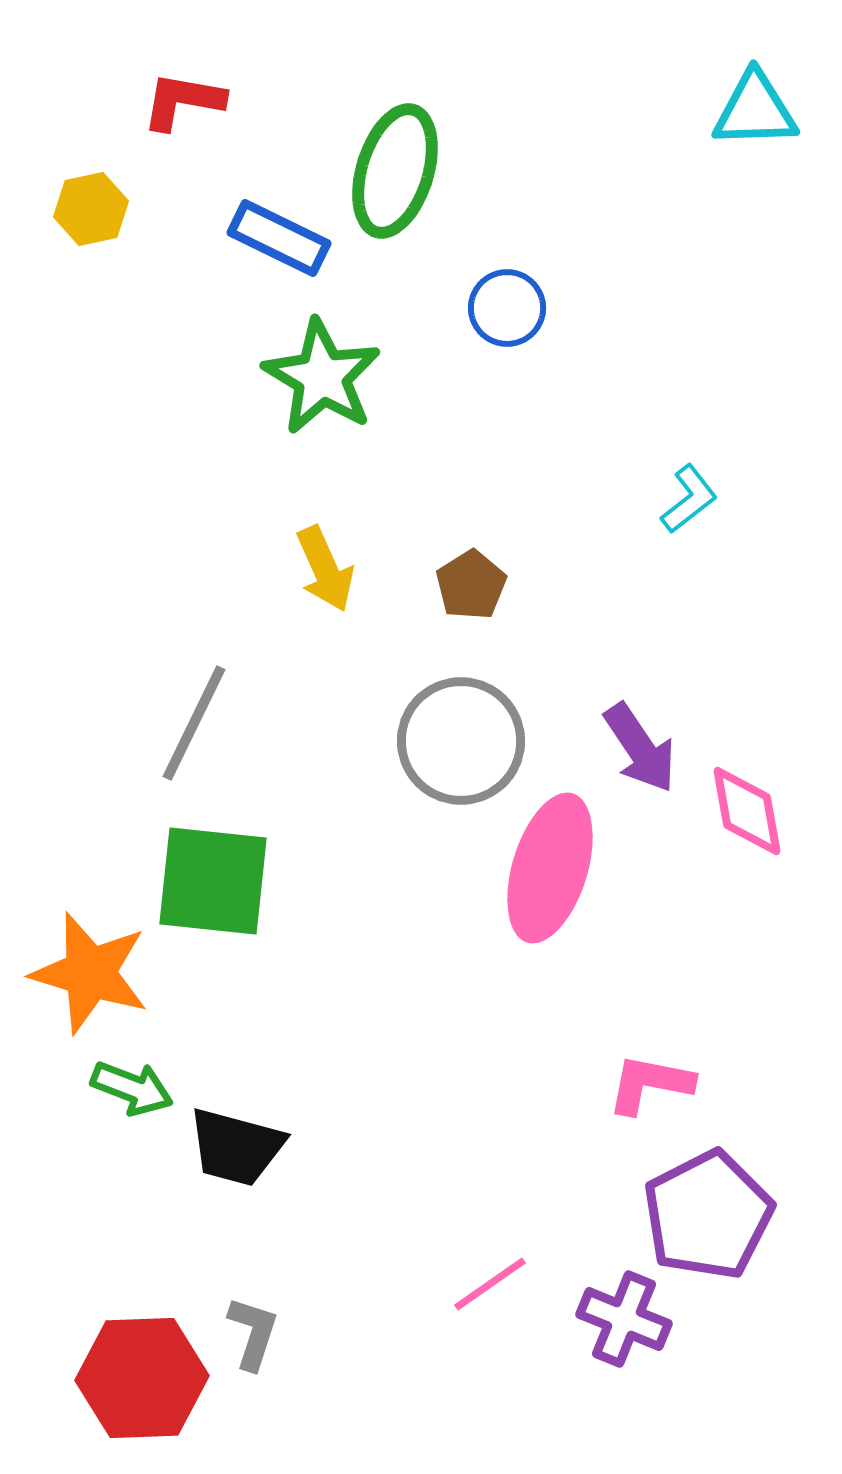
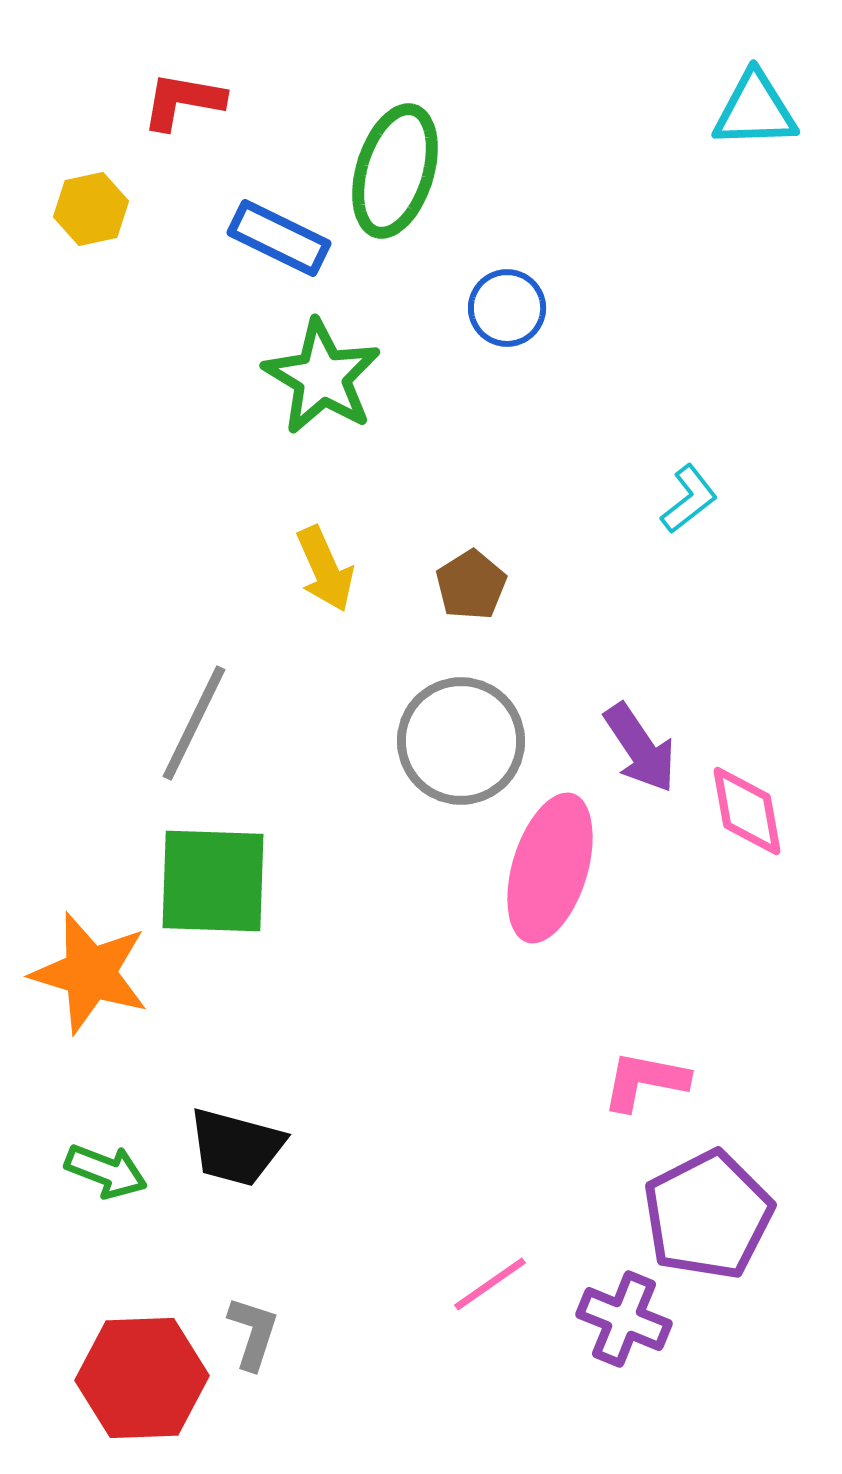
green square: rotated 4 degrees counterclockwise
pink L-shape: moved 5 px left, 3 px up
green arrow: moved 26 px left, 83 px down
